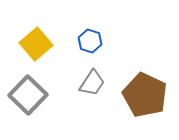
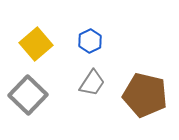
blue hexagon: rotated 15 degrees clockwise
brown pentagon: rotated 12 degrees counterclockwise
